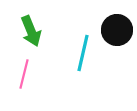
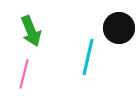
black circle: moved 2 px right, 2 px up
cyan line: moved 5 px right, 4 px down
